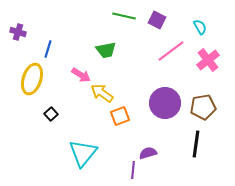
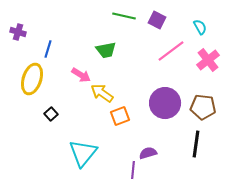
brown pentagon: rotated 15 degrees clockwise
